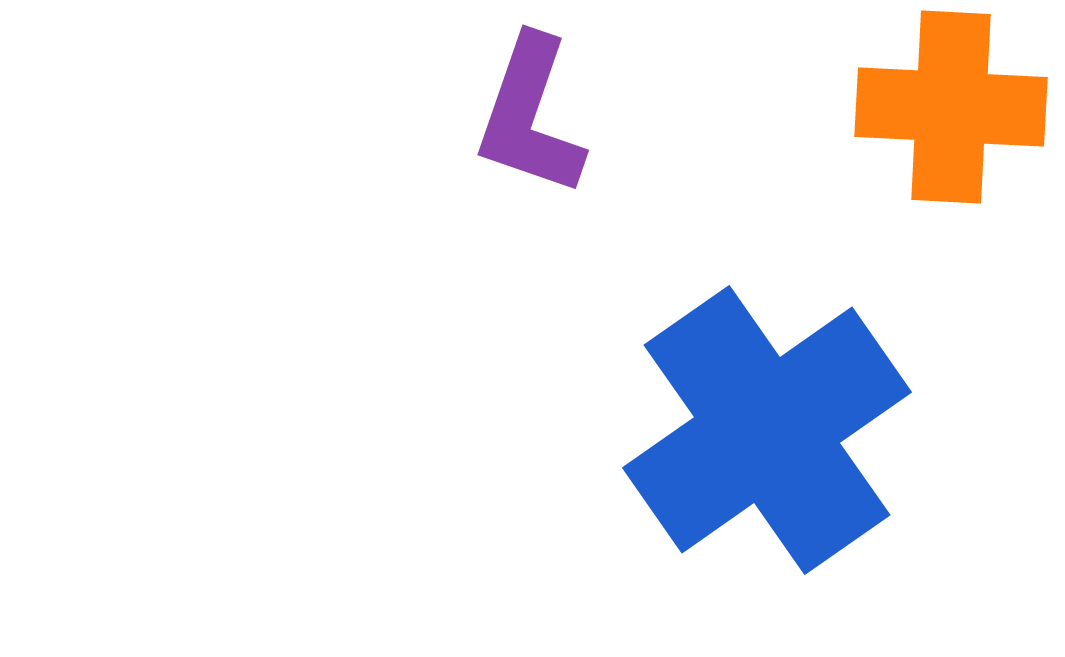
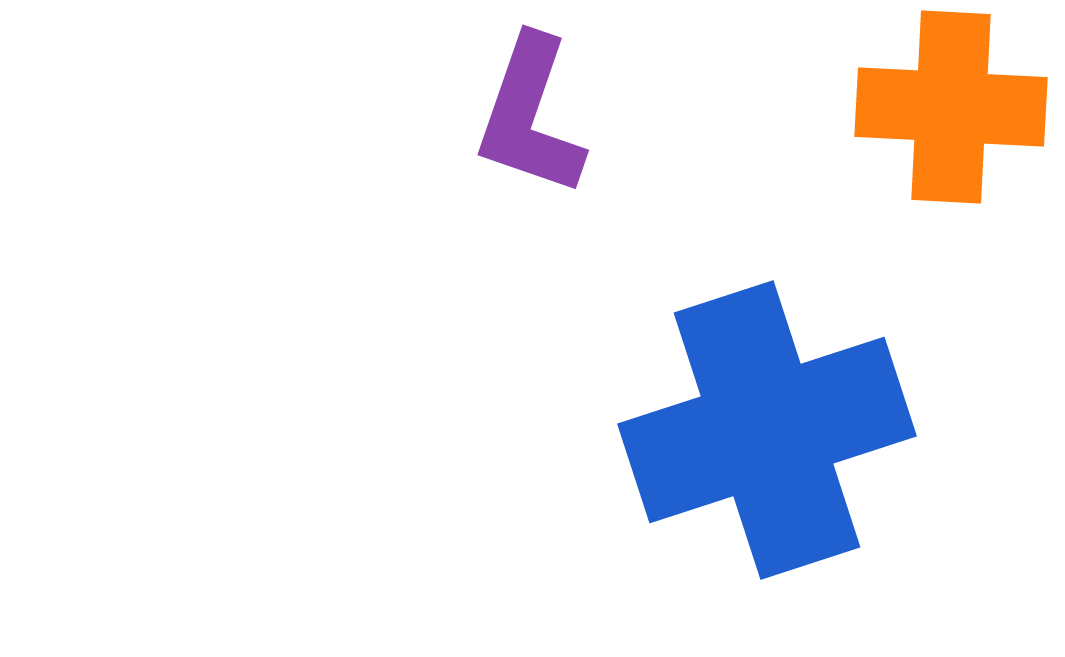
blue cross: rotated 17 degrees clockwise
